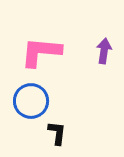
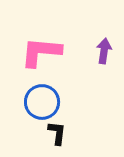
blue circle: moved 11 px right, 1 px down
